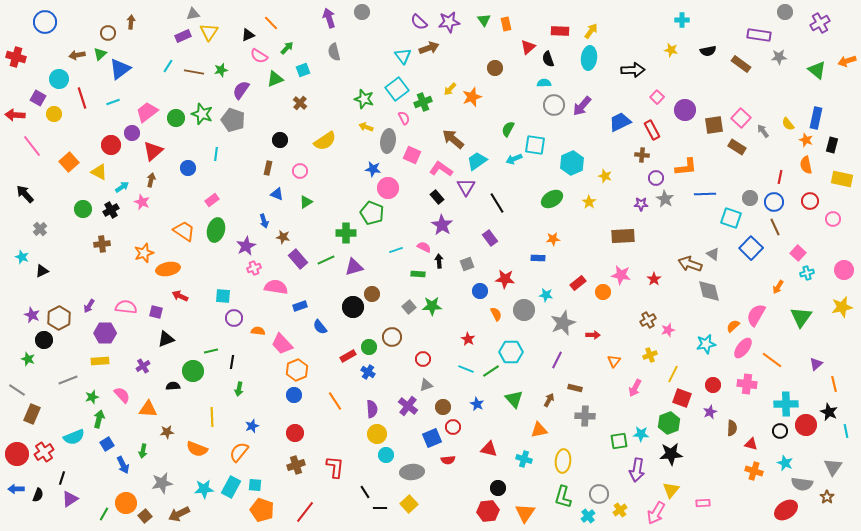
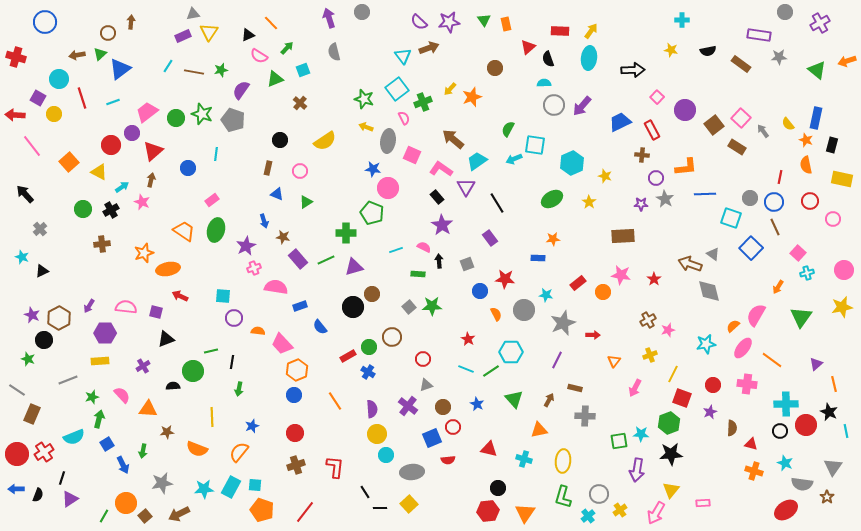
brown square at (714, 125): rotated 30 degrees counterclockwise
green line at (104, 514): moved 2 px down
